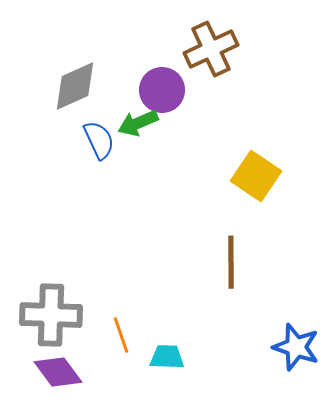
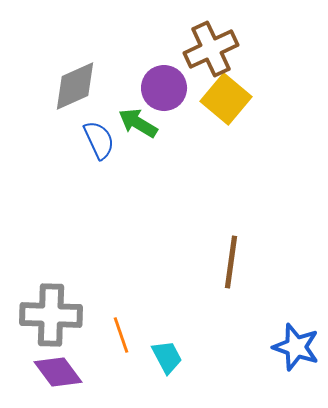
purple circle: moved 2 px right, 2 px up
green arrow: rotated 54 degrees clockwise
yellow square: moved 30 px left, 77 px up; rotated 6 degrees clockwise
brown line: rotated 8 degrees clockwise
cyan trapezoid: rotated 60 degrees clockwise
